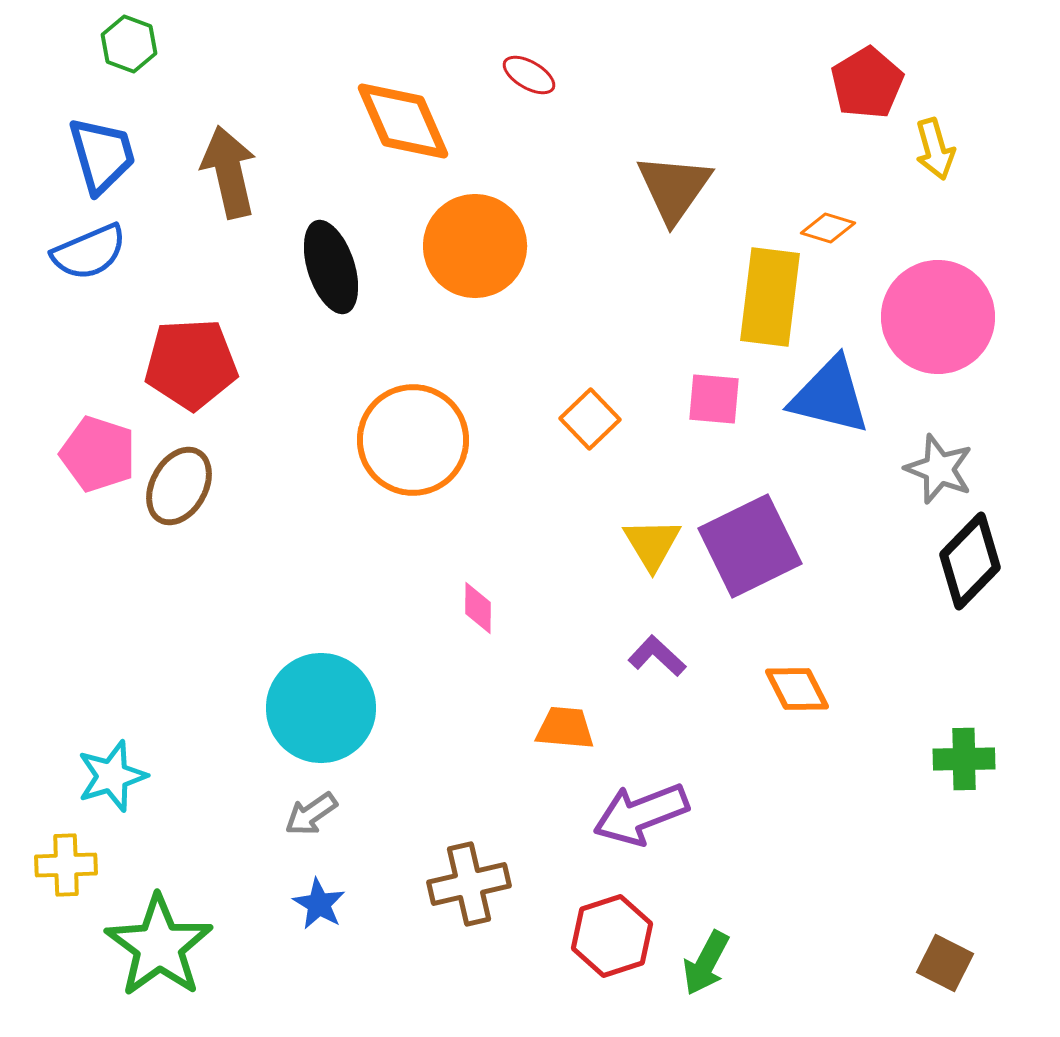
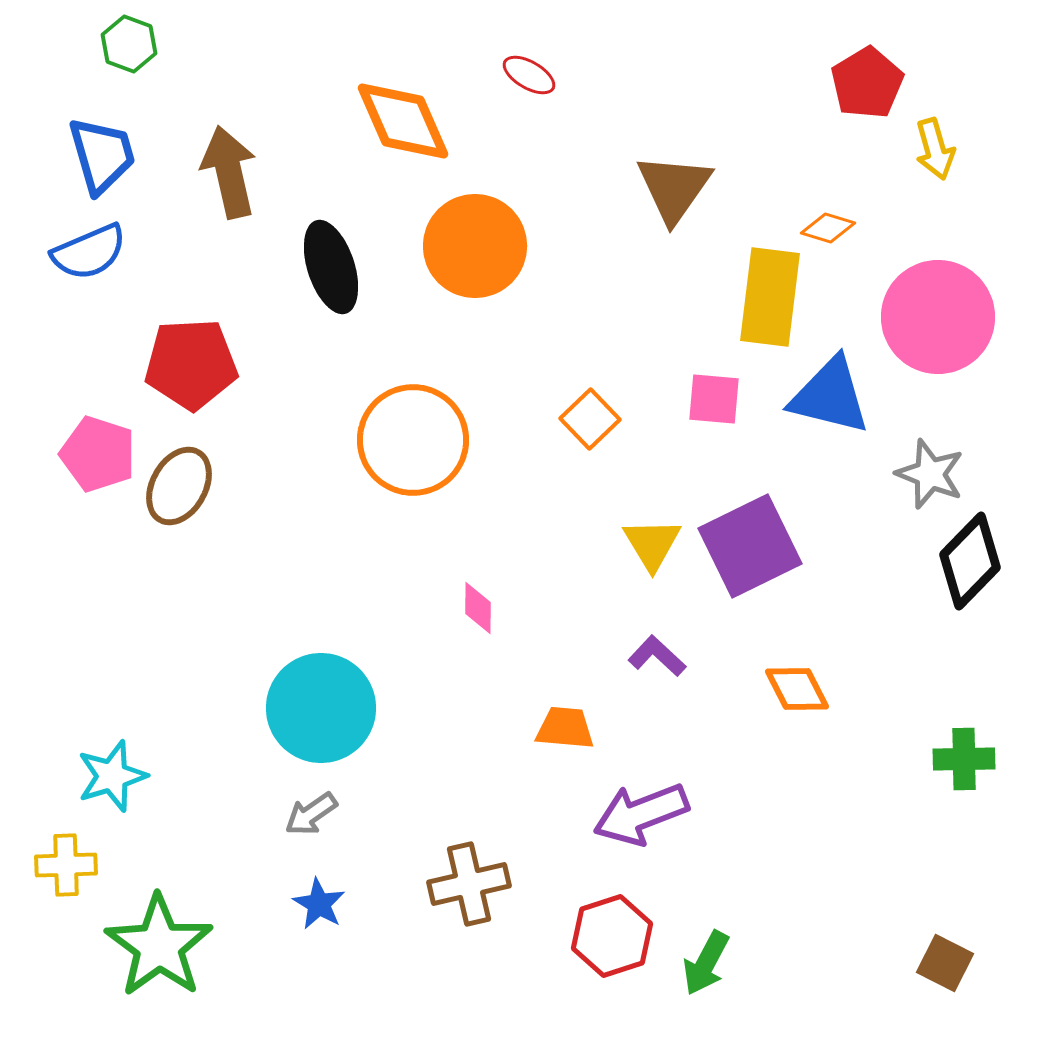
gray star at (939, 469): moved 9 px left, 5 px down
